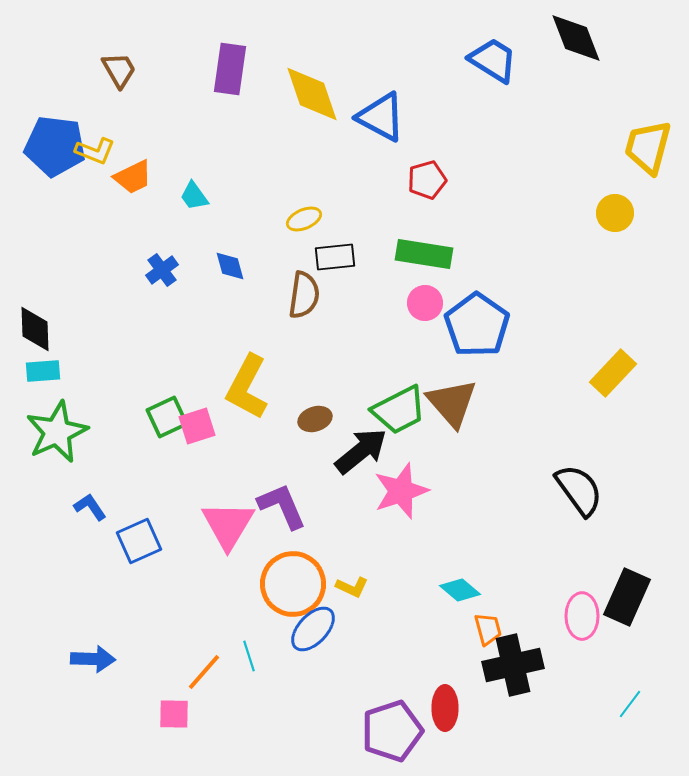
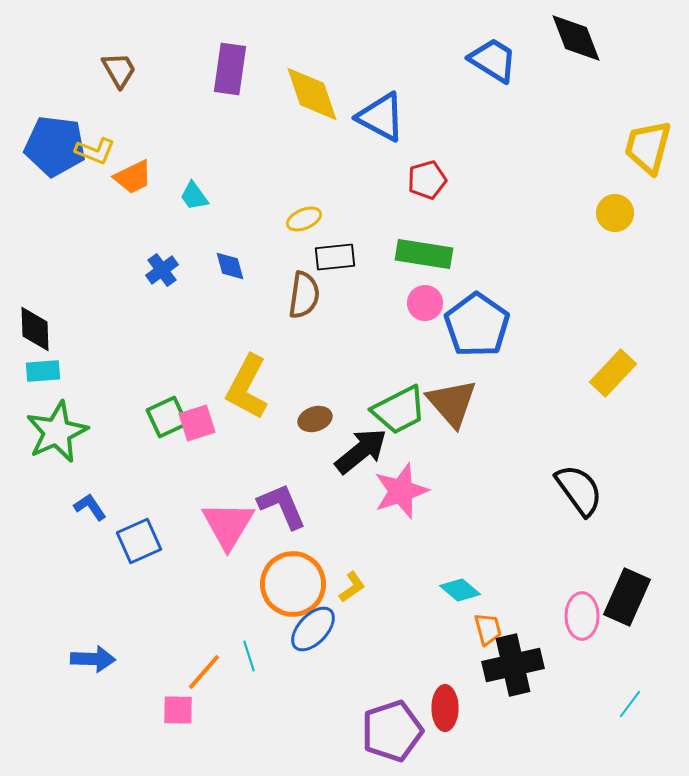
pink square at (197, 426): moved 3 px up
yellow L-shape at (352, 587): rotated 60 degrees counterclockwise
pink square at (174, 714): moved 4 px right, 4 px up
